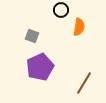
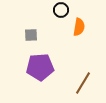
gray square: moved 1 px left, 1 px up; rotated 24 degrees counterclockwise
purple pentagon: rotated 20 degrees clockwise
brown line: moved 1 px left
